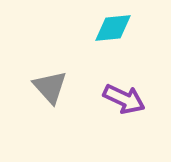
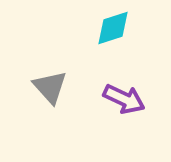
cyan diamond: rotated 12 degrees counterclockwise
